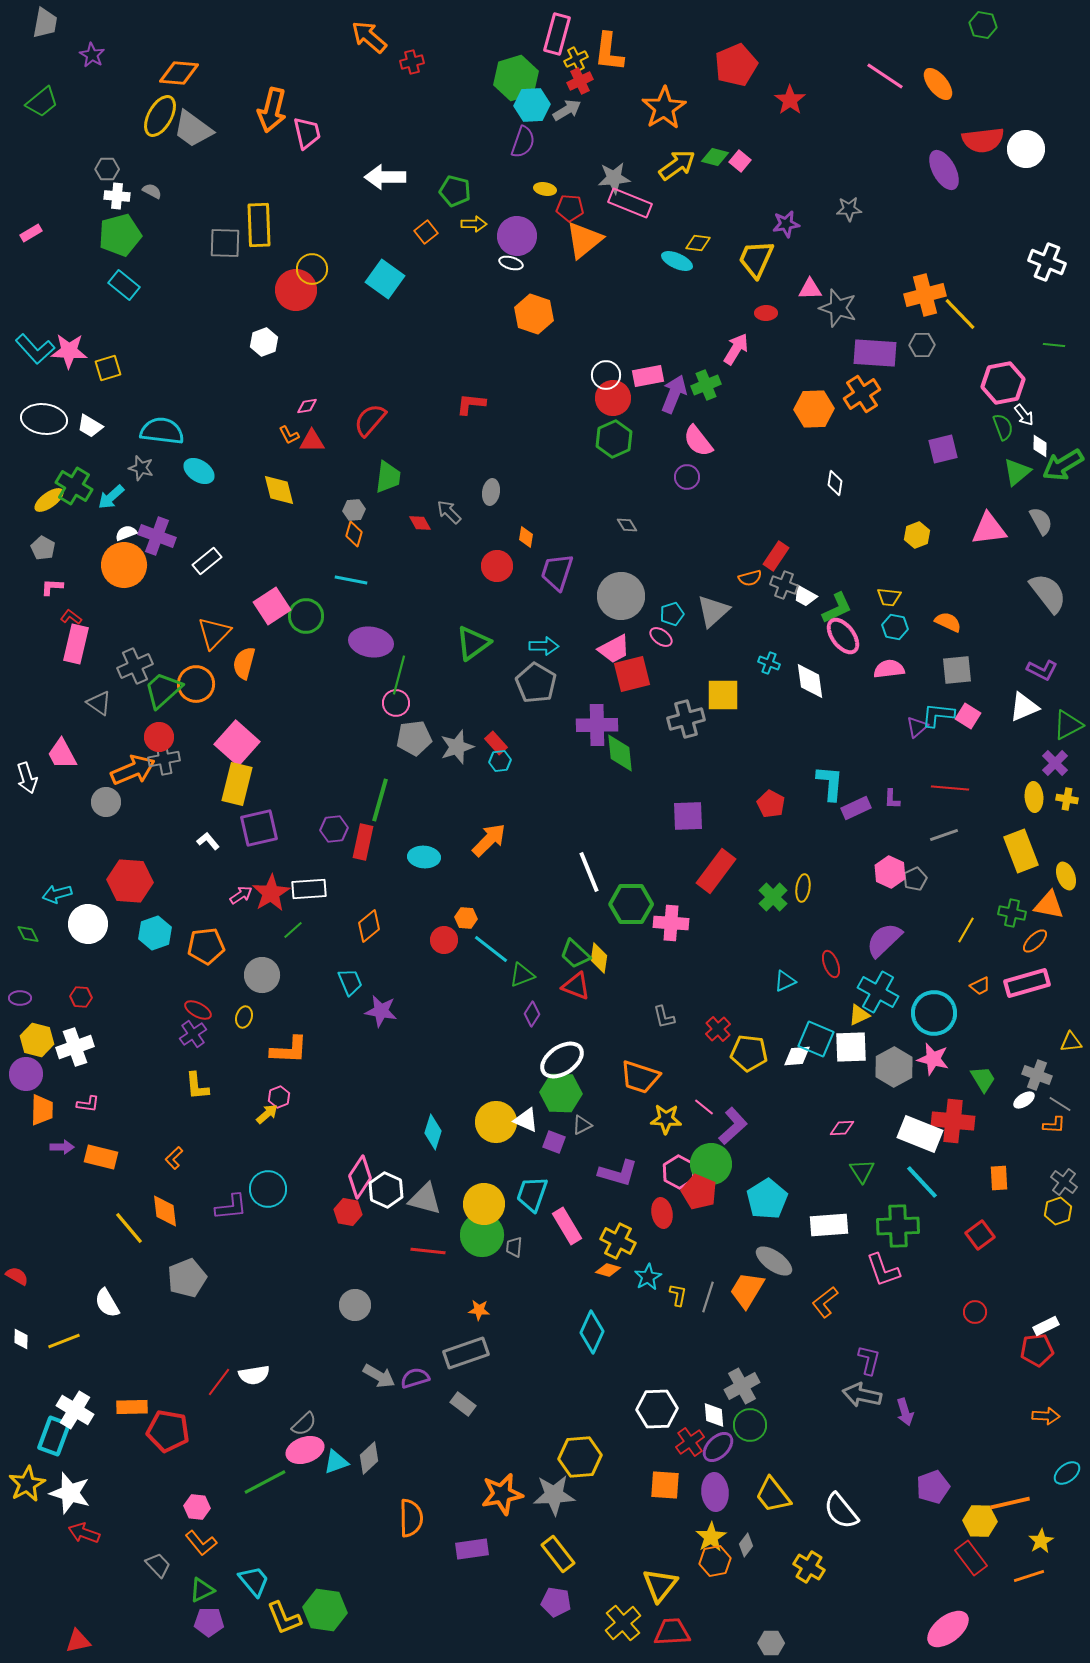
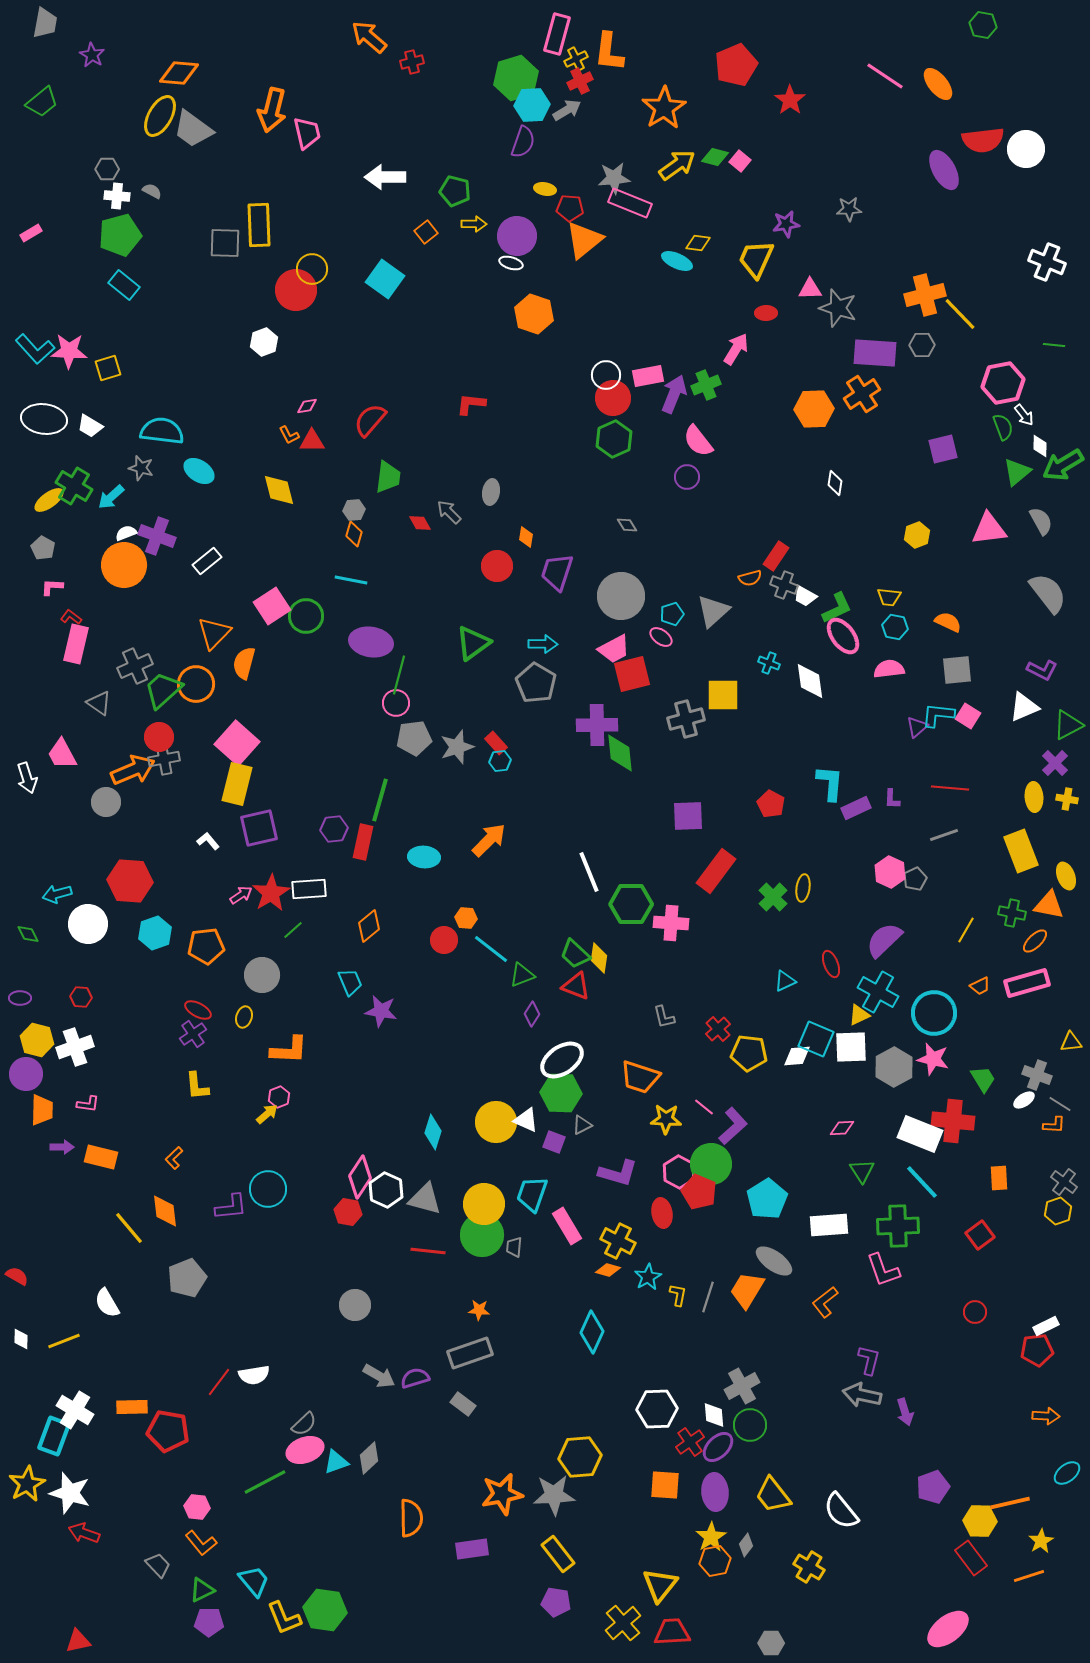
cyan arrow at (544, 646): moved 1 px left, 2 px up
gray rectangle at (466, 1353): moved 4 px right
